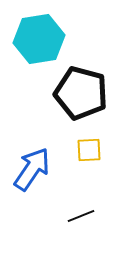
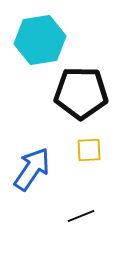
cyan hexagon: moved 1 px right, 1 px down
black pentagon: rotated 14 degrees counterclockwise
